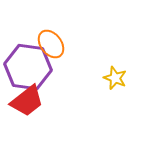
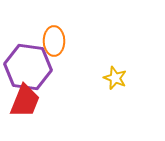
orange ellipse: moved 3 px right, 3 px up; rotated 36 degrees clockwise
red trapezoid: moved 2 px left; rotated 30 degrees counterclockwise
